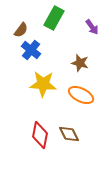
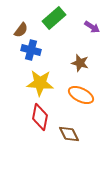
green rectangle: rotated 20 degrees clockwise
purple arrow: rotated 21 degrees counterclockwise
blue cross: rotated 24 degrees counterclockwise
yellow star: moved 3 px left, 1 px up
red diamond: moved 18 px up
